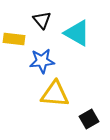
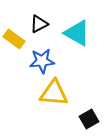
black triangle: moved 3 px left, 4 px down; rotated 42 degrees clockwise
yellow rectangle: rotated 30 degrees clockwise
yellow triangle: moved 1 px left, 1 px up
